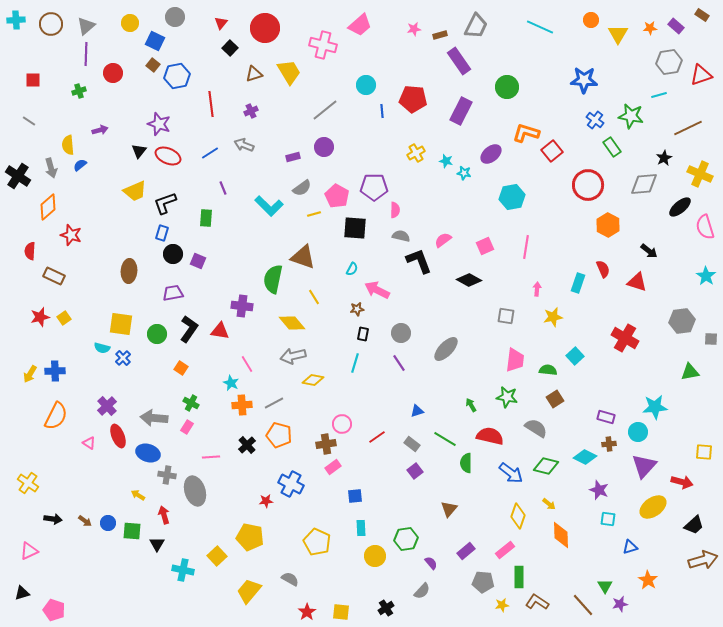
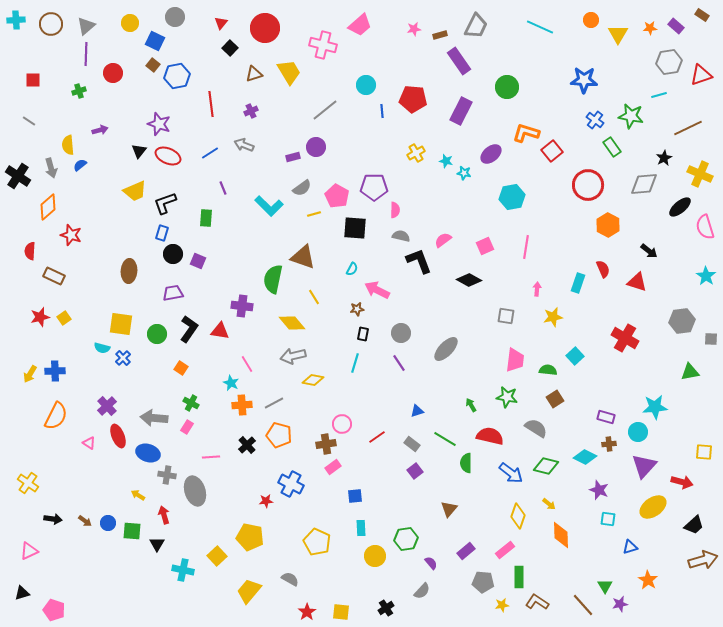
purple circle at (324, 147): moved 8 px left
